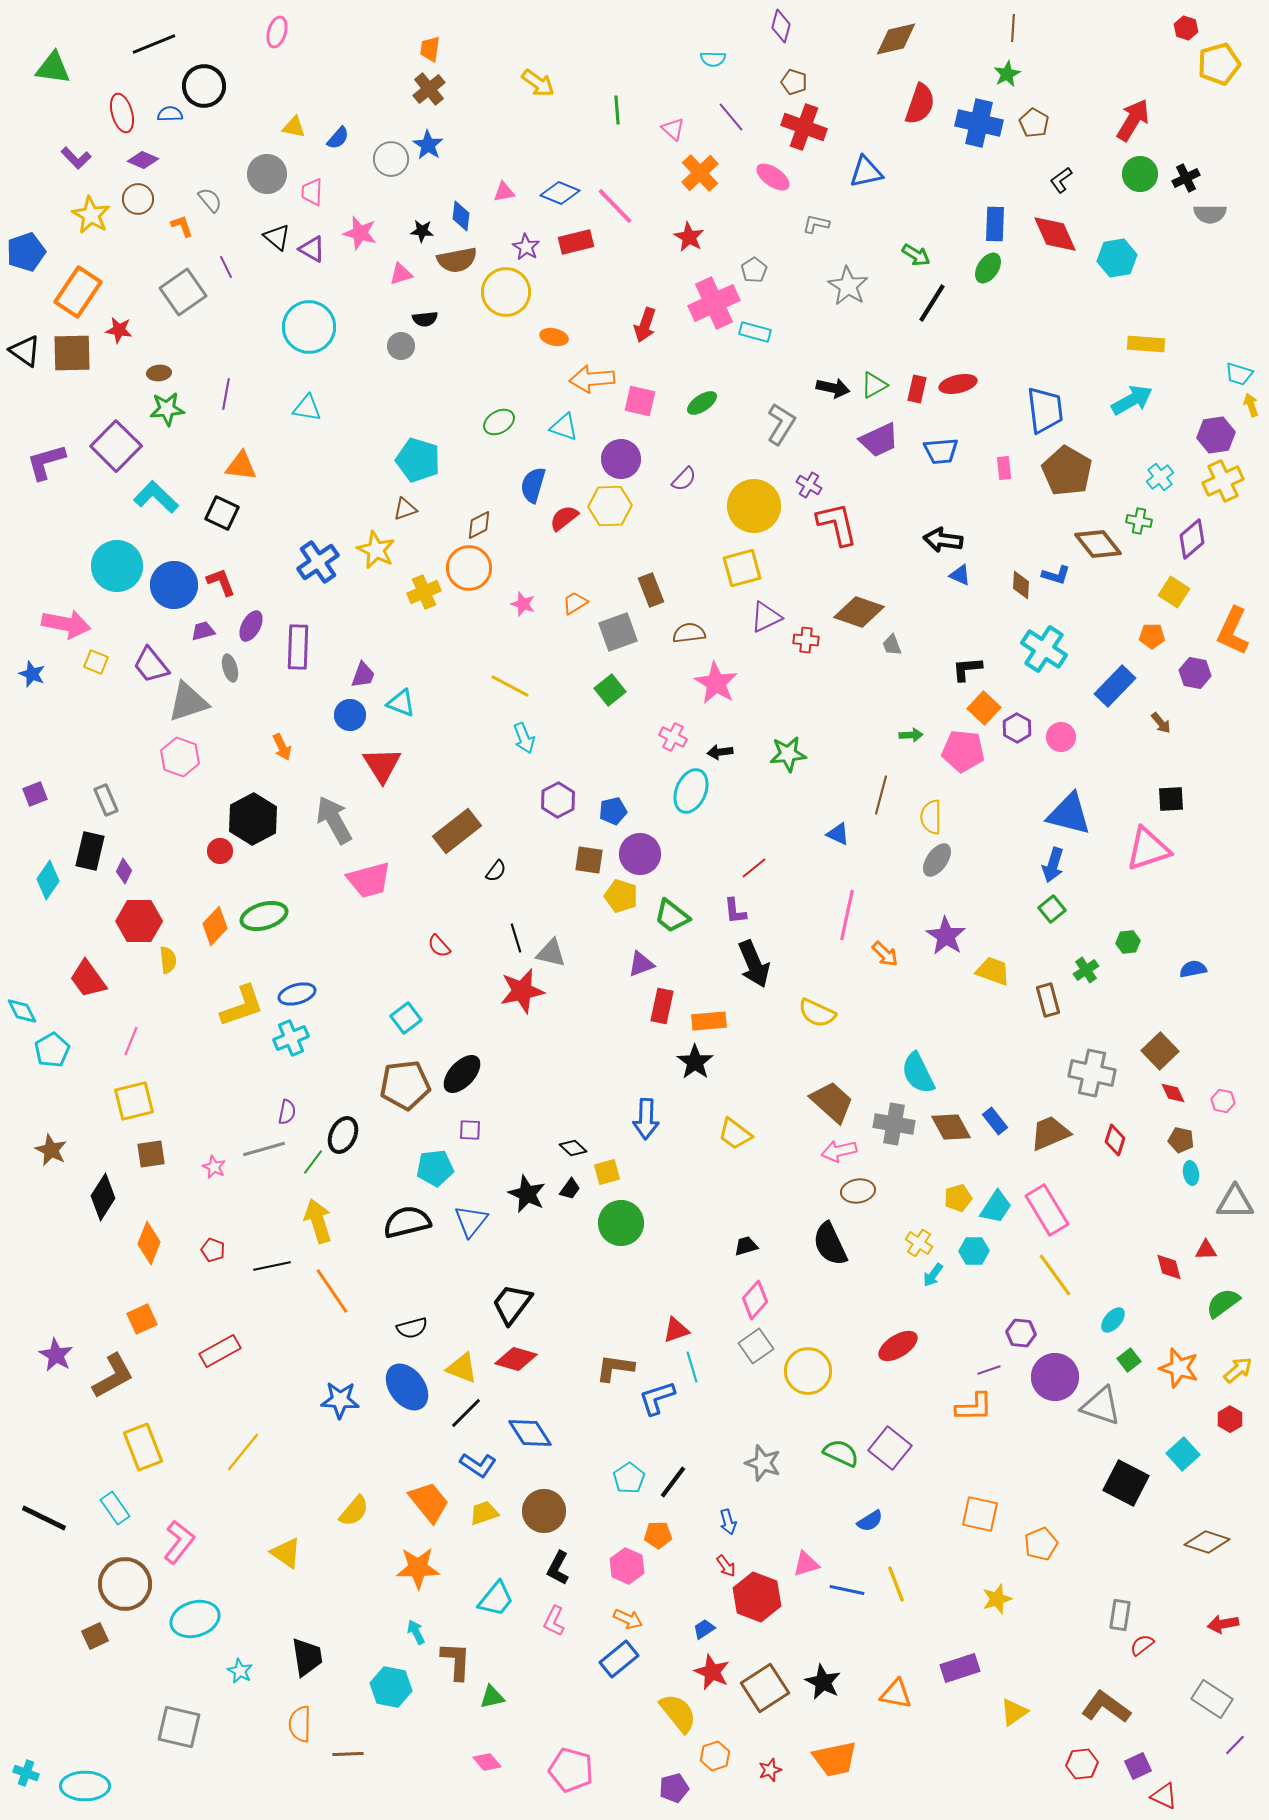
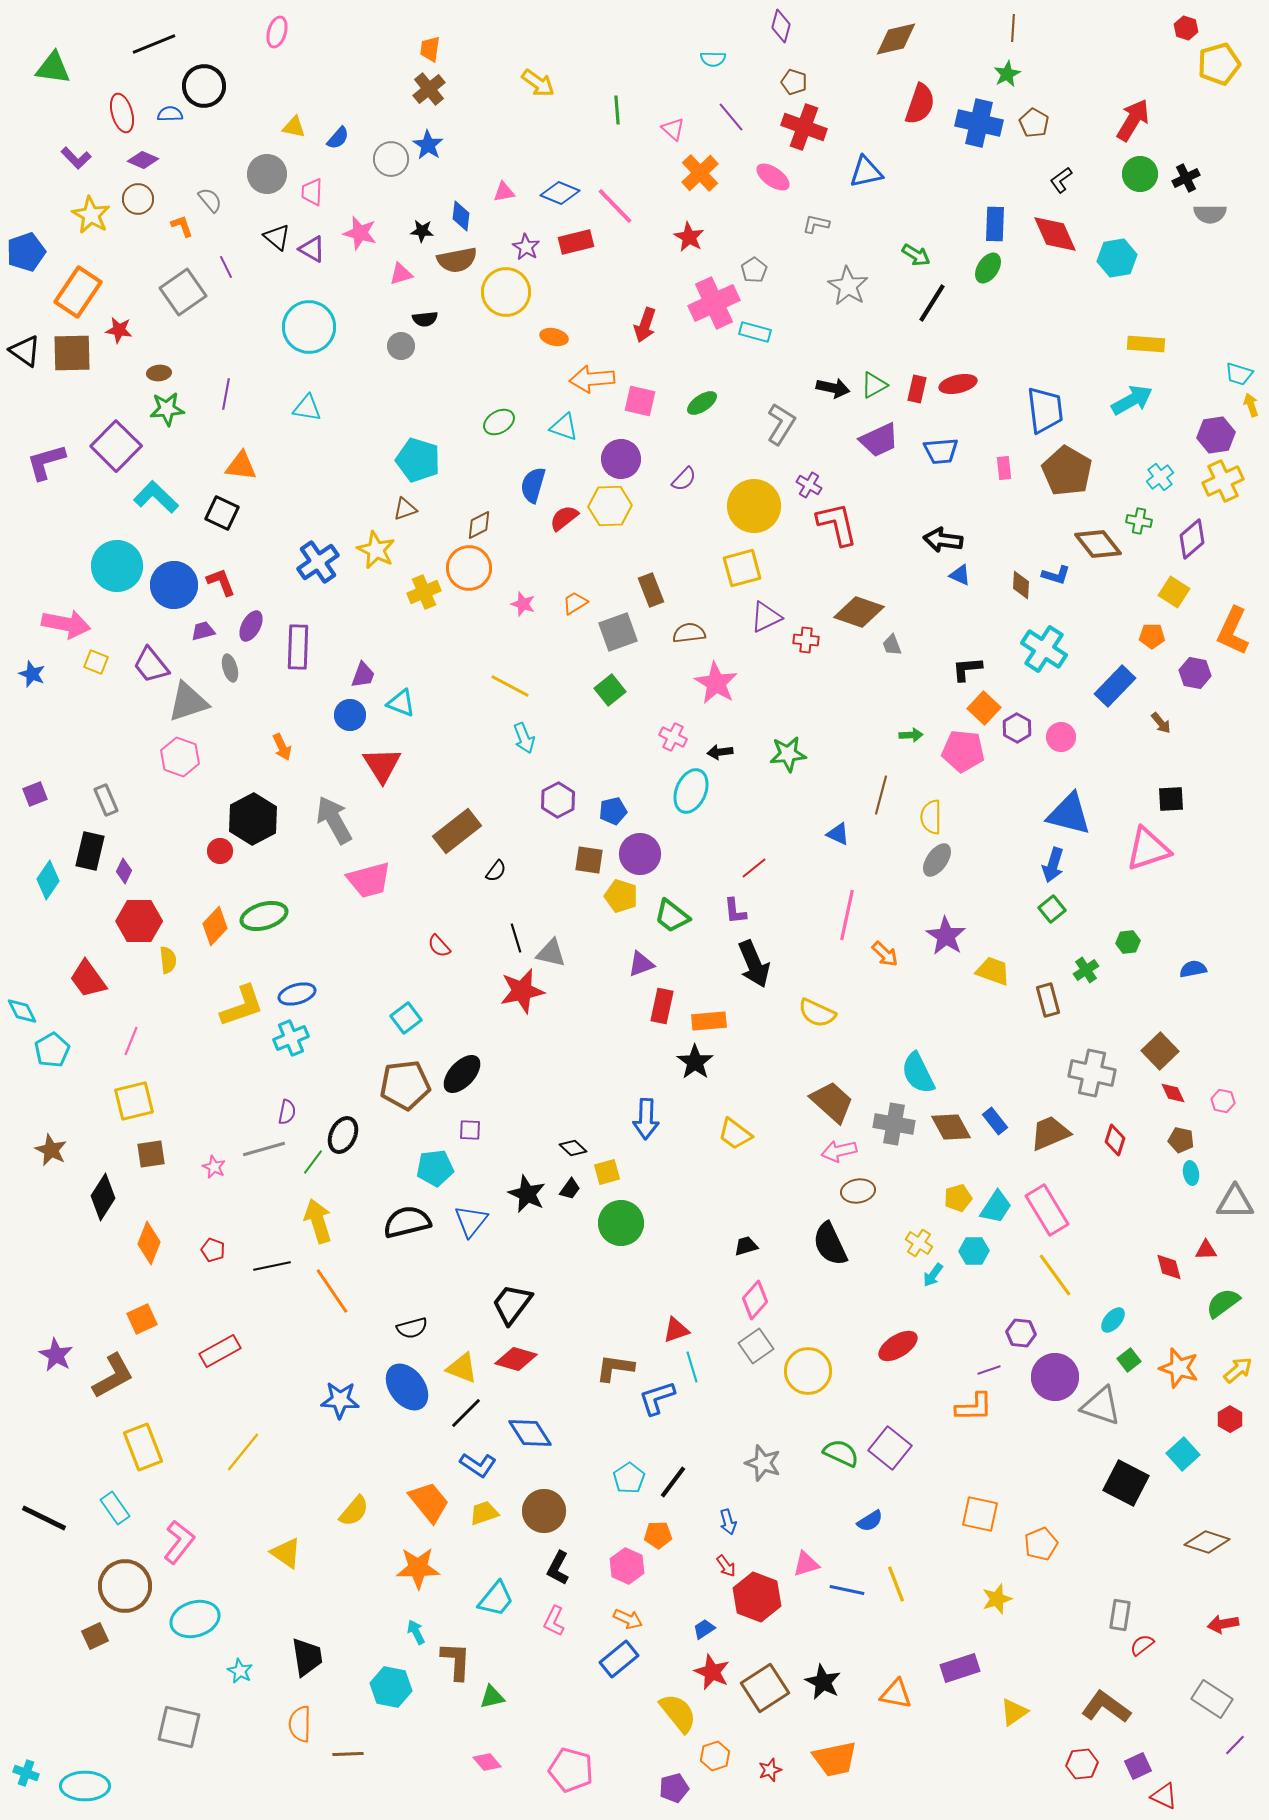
brown circle at (125, 1584): moved 2 px down
